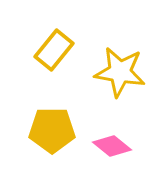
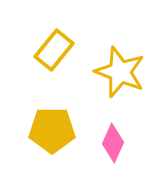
yellow star: rotated 12 degrees clockwise
pink diamond: moved 1 px right, 3 px up; rotated 75 degrees clockwise
